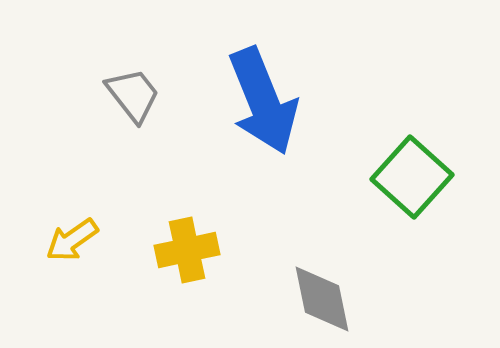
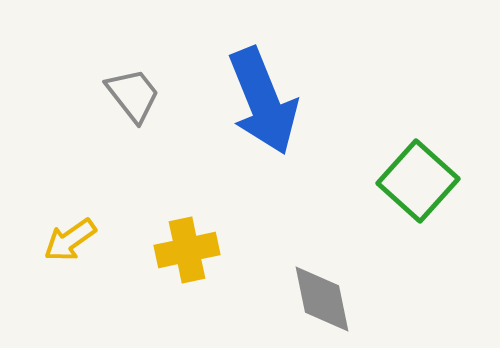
green square: moved 6 px right, 4 px down
yellow arrow: moved 2 px left
